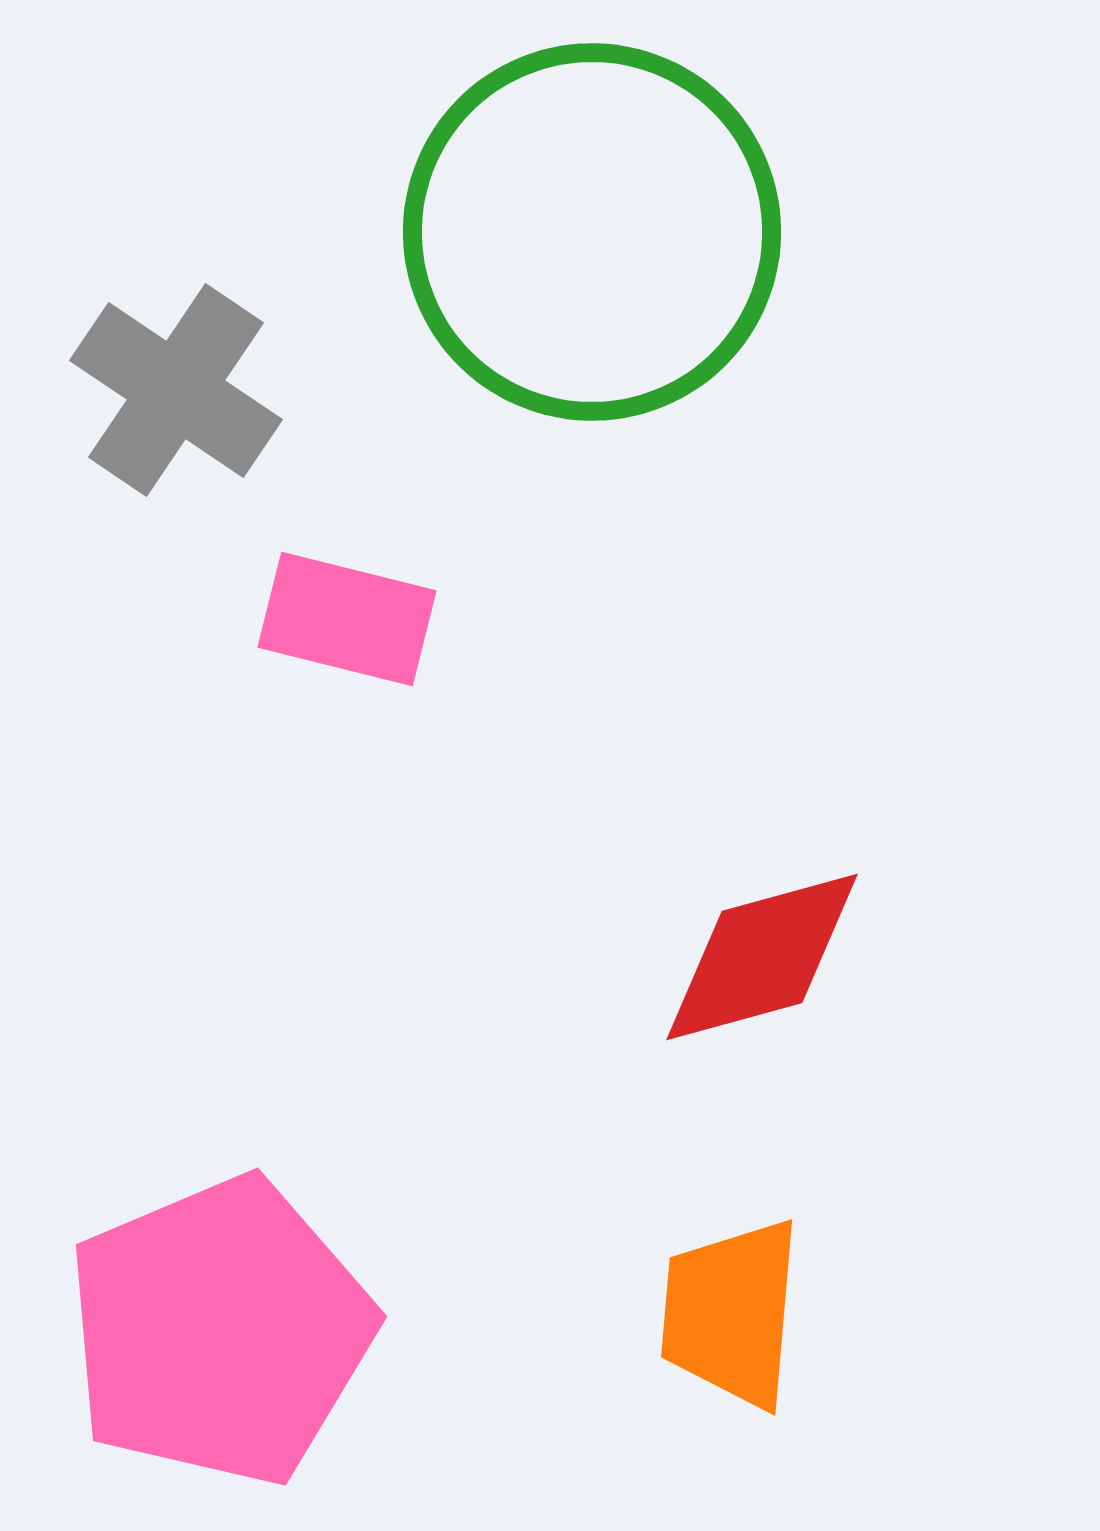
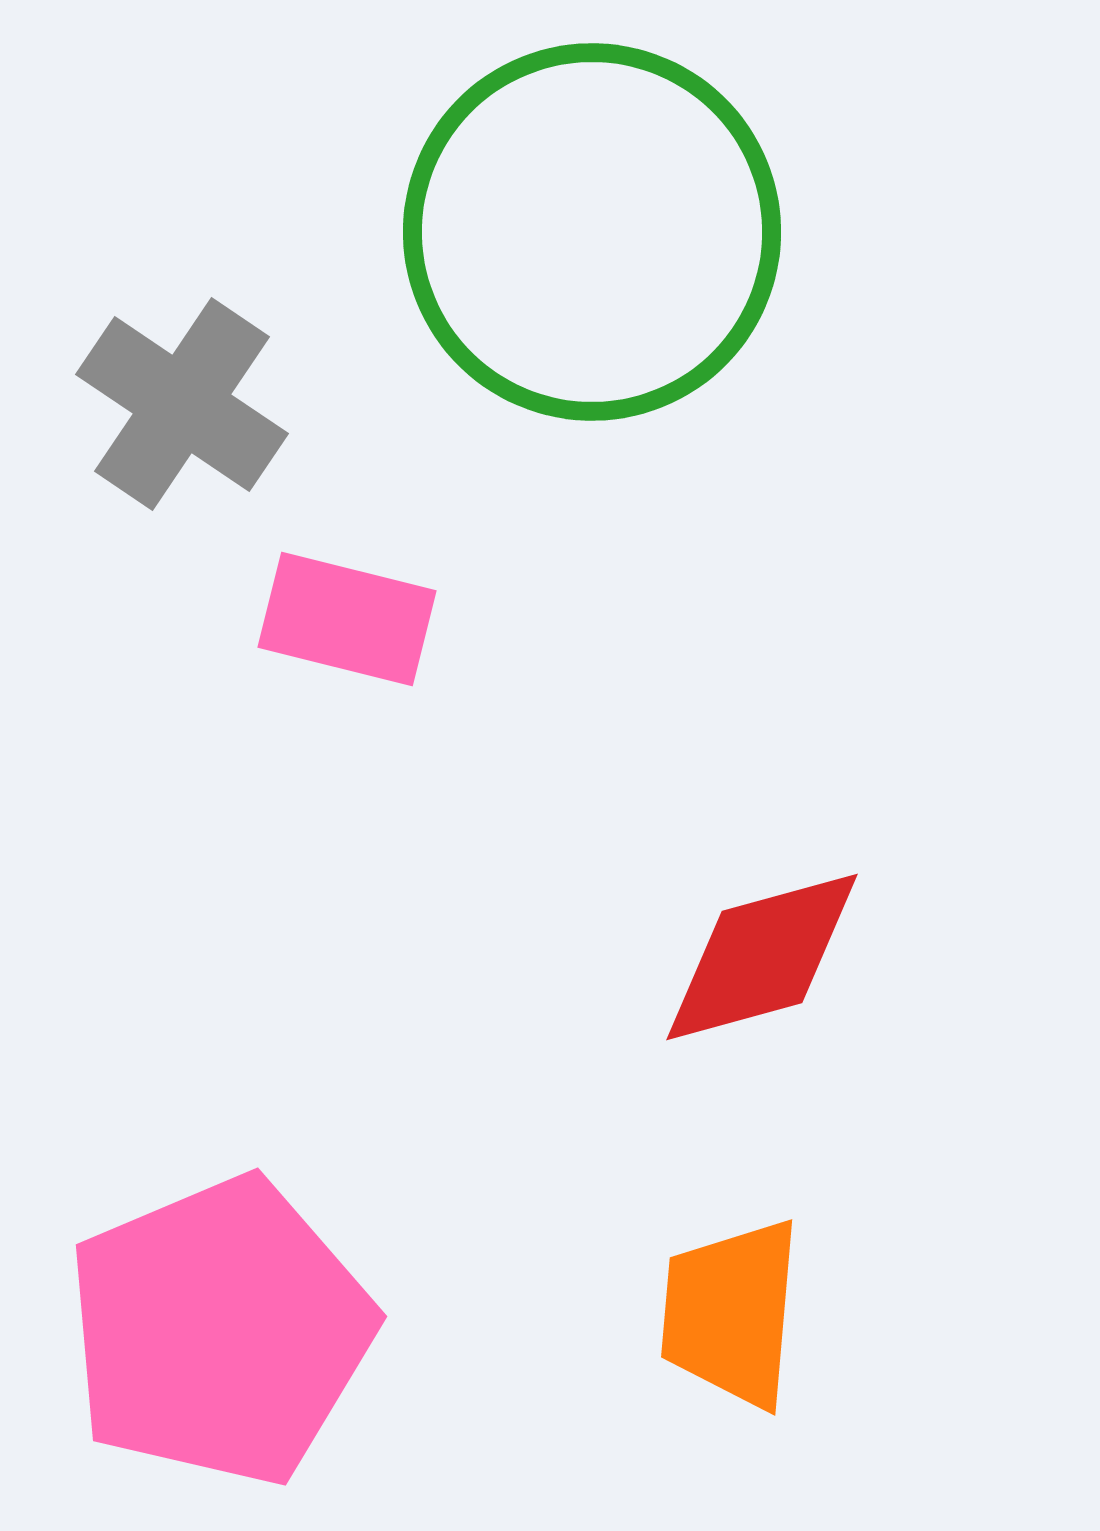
gray cross: moved 6 px right, 14 px down
